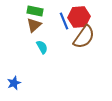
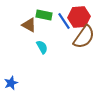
green rectangle: moved 9 px right, 4 px down
blue line: rotated 12 degrees counterclockwise
brown triangle: moved 5 px left; rotated 49 degrees counterclockwise
blue star: moved 3 px left
